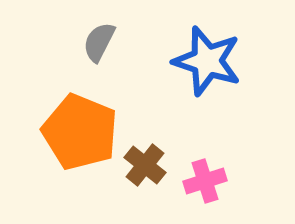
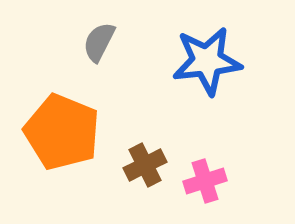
blue star: rotated 24 degrees counterclockwise
orange pentagon: moved 18 px left
brown cross: rotated 24 degrees clockwise
